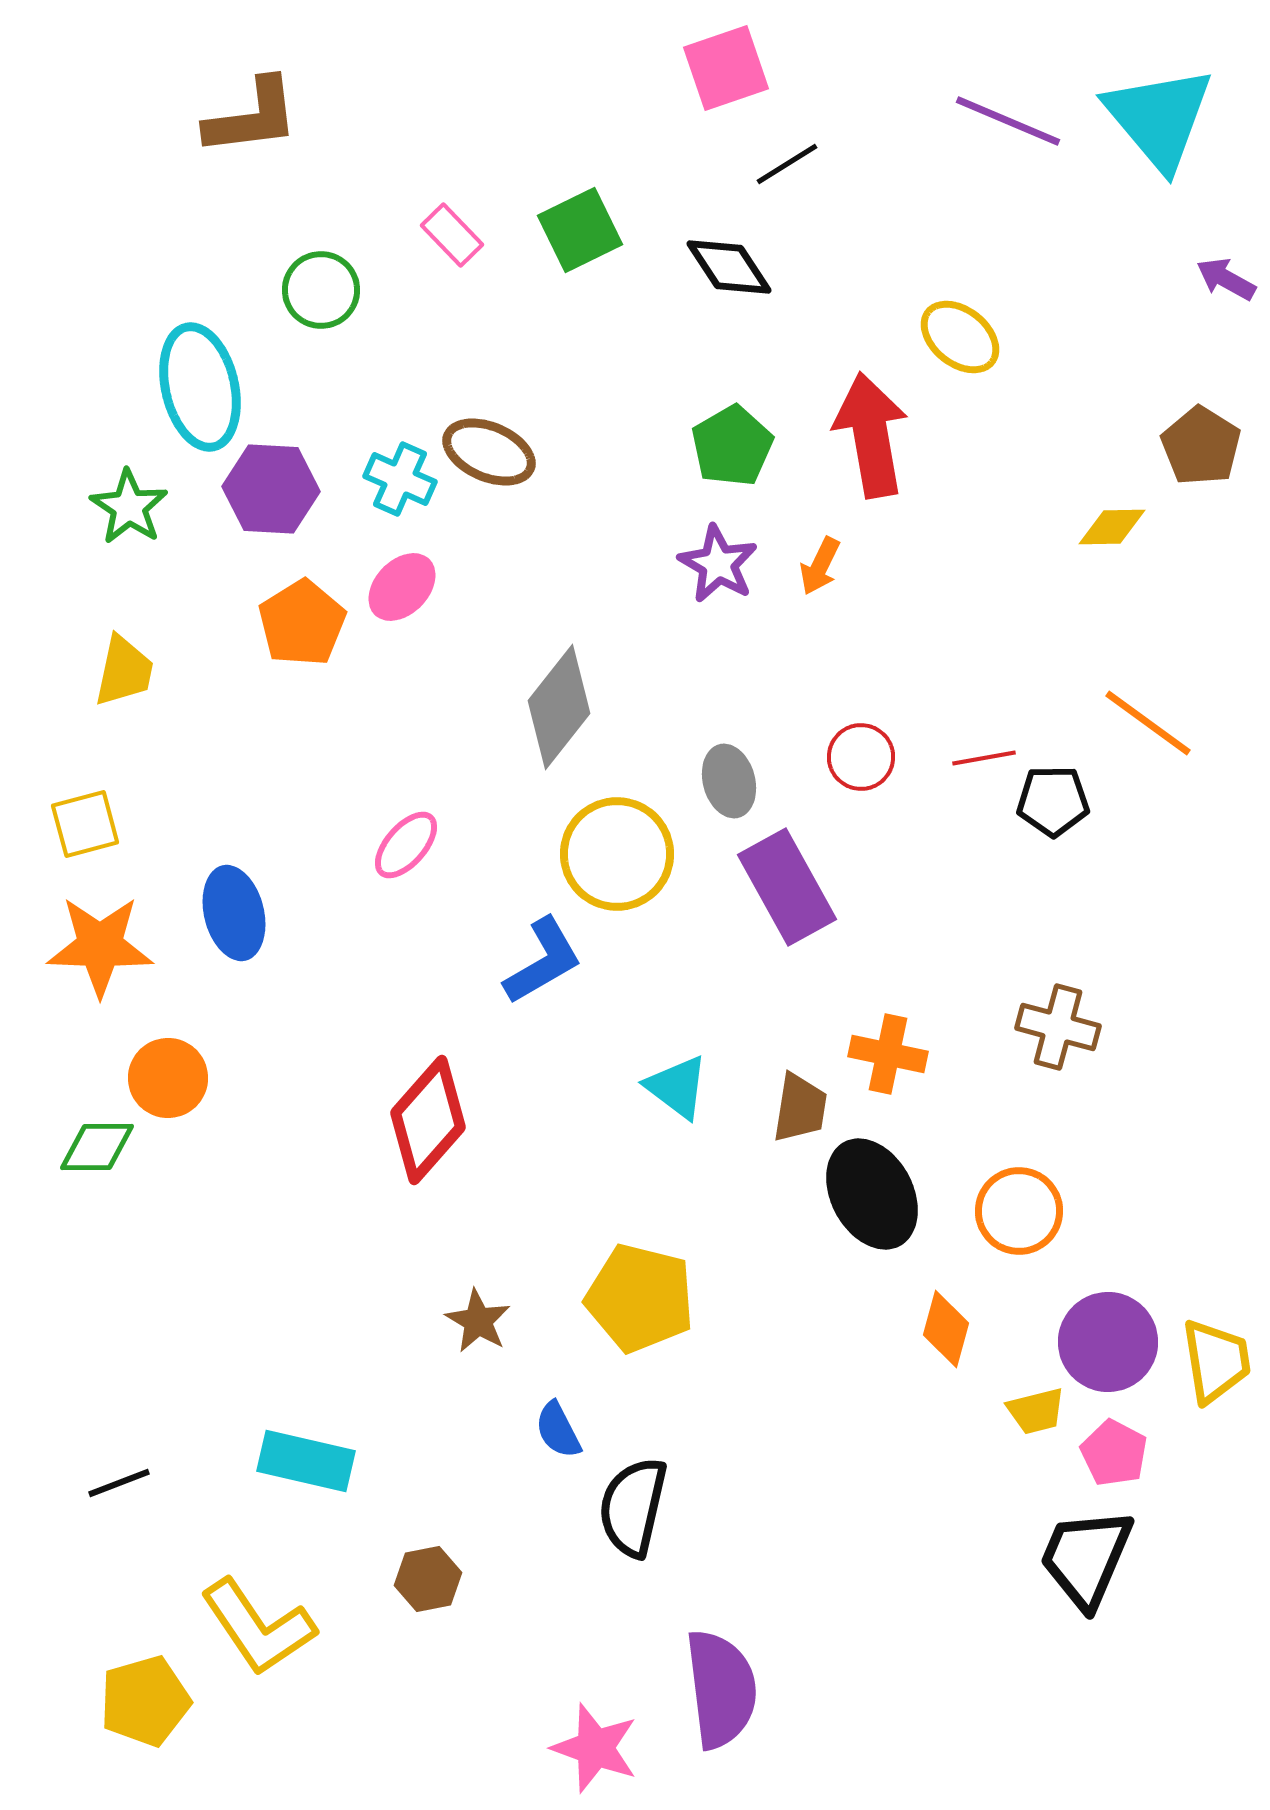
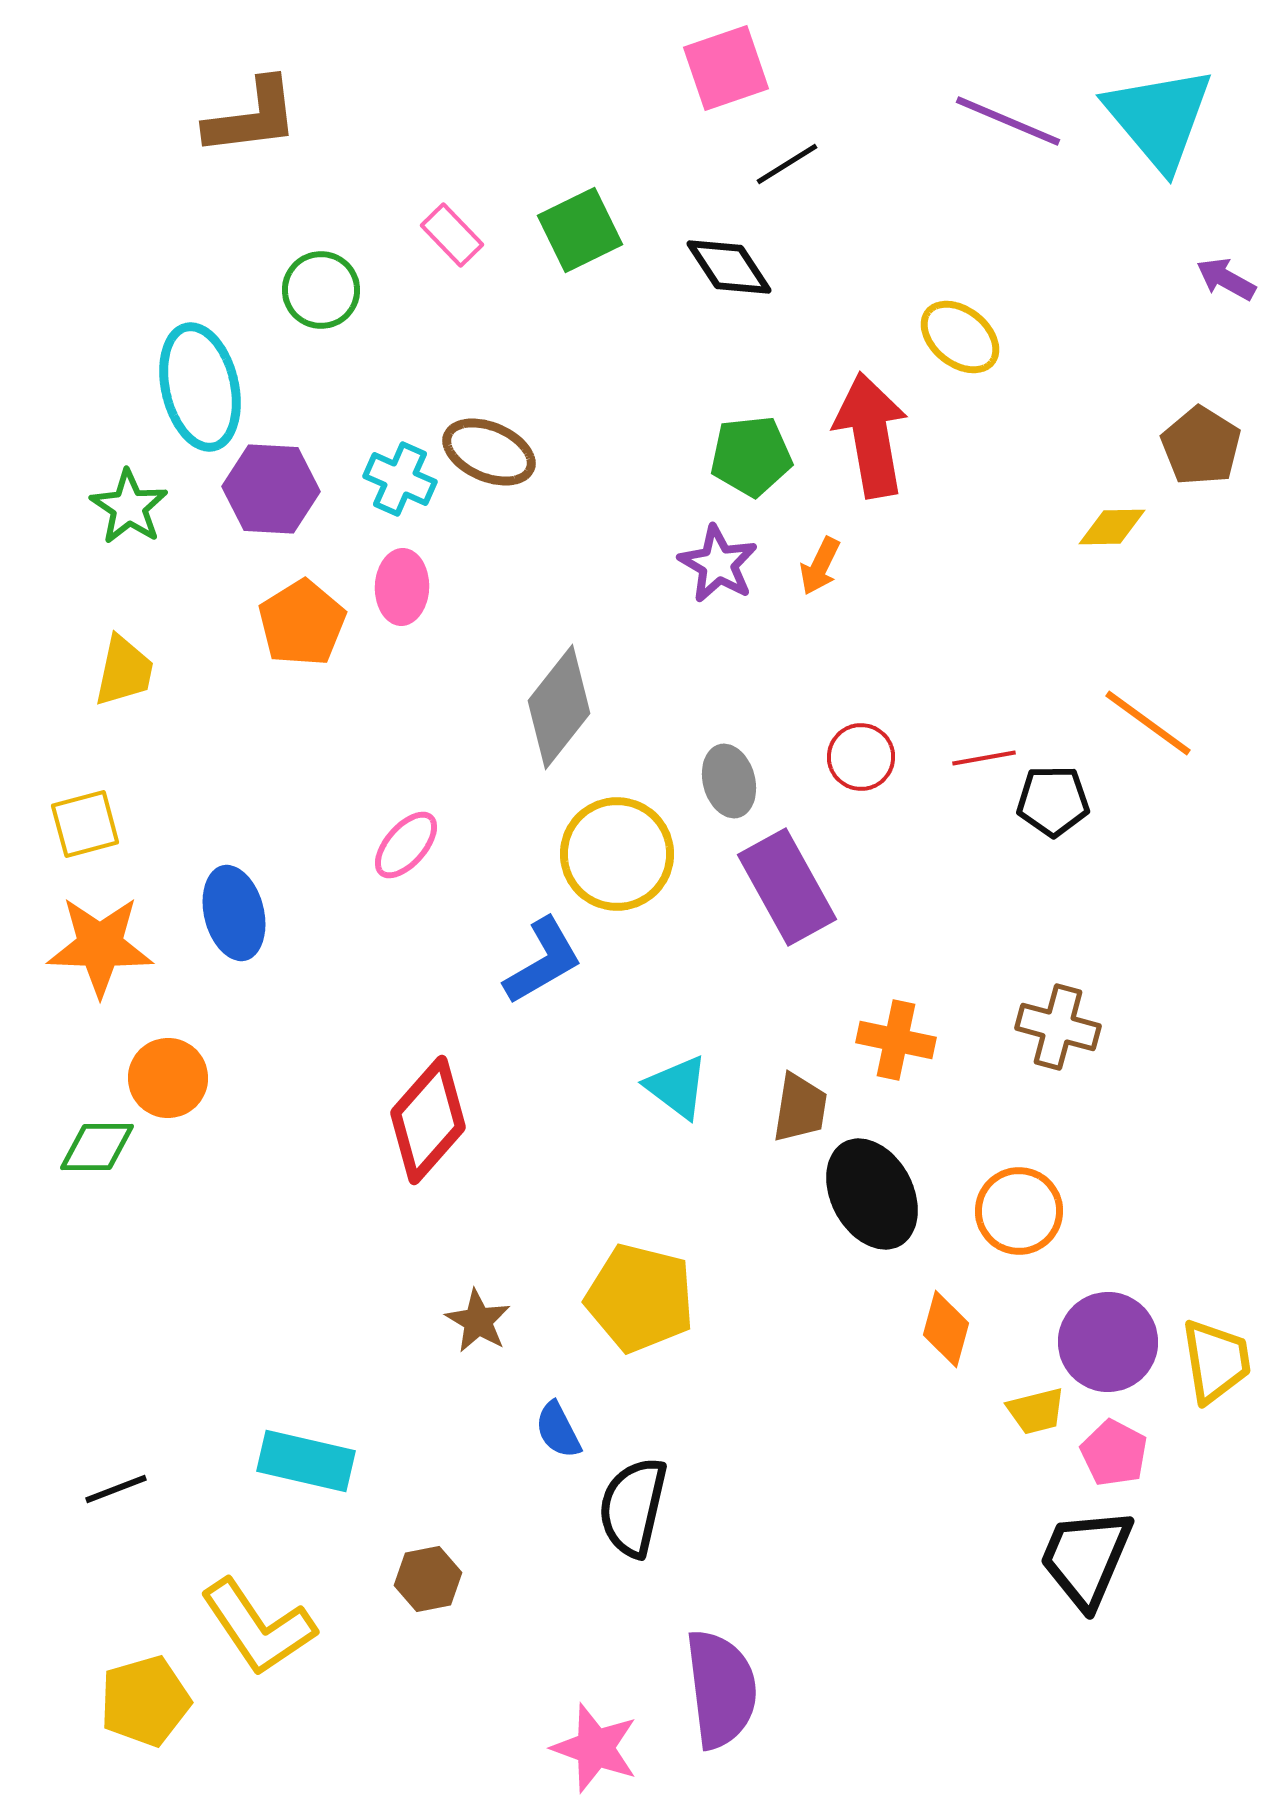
green pentagon at (732, 446): moved 19 px right, 10 px down; rotated 24 degrees clockwise
pink ellipse at (402, 587): rotated 42 degrees counterclockwise
orange cross at (888, 1054): moved 8 px right, 14 px up
black line at (119, 1483): moved 3 px left, 6 px down
